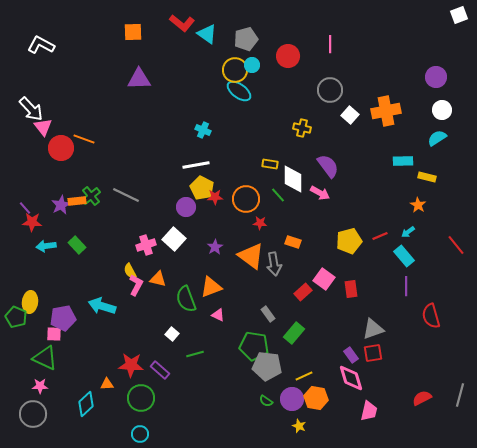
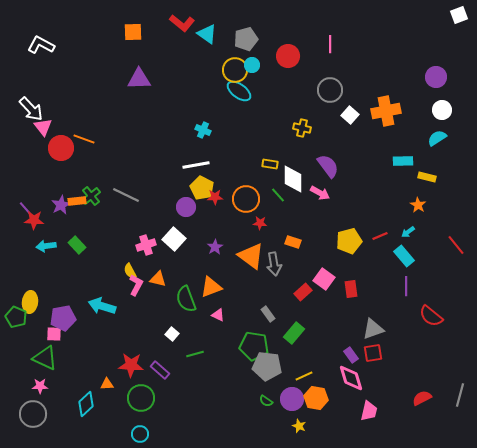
red star at (32, 222): moved 2 px right, 2 px up
red semicircle at (431, 316): rotated 35 degrees counterclockwise
